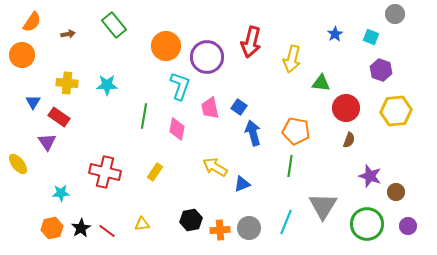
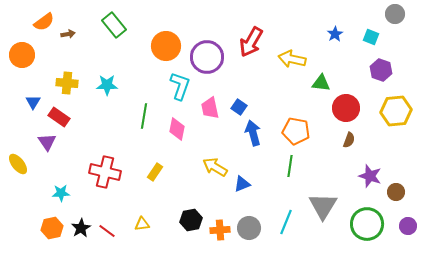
orange semicircle at (32, 22): moved 12 px right; rotated 20 degrees clockwise
red arrow at (251, 42): rotated 16 degrees clockwise
yellow arrow at (292, 59): rotated 88 degrees clockwise
